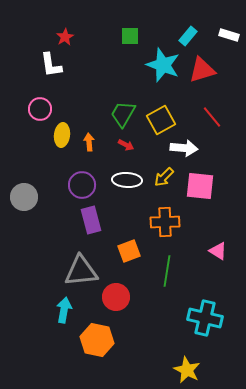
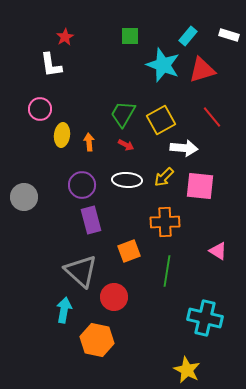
gray triangle: rotated 48 degrees clockwise
red circle: moved 2 px left
